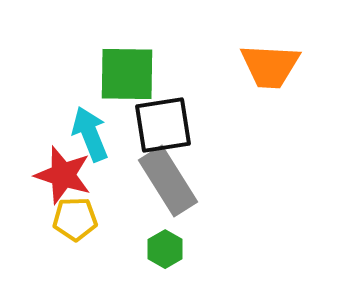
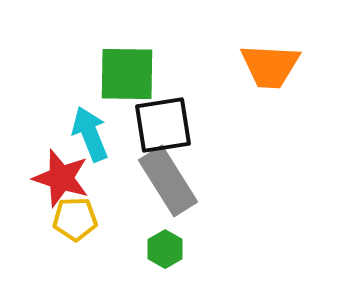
red star: moved 2 px left, 3 px down
